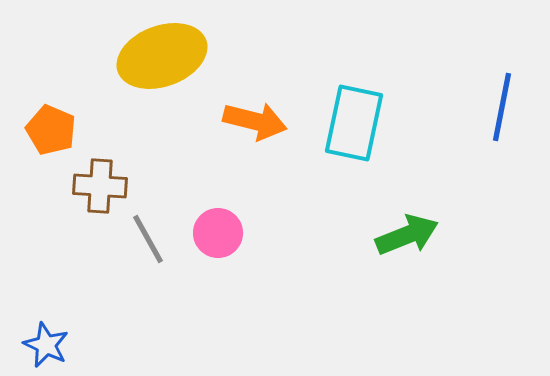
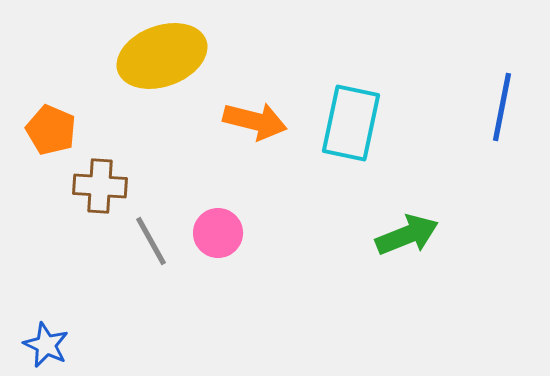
cyan rectangle: moved 3 px left
gray line: moved 3 px right, 2 px down
